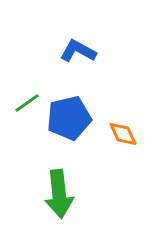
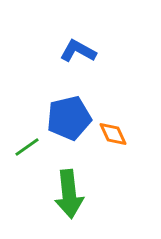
green line: moved 44 px down
orange diamond: moved 10 px left
green arrow: moved 10 px right
